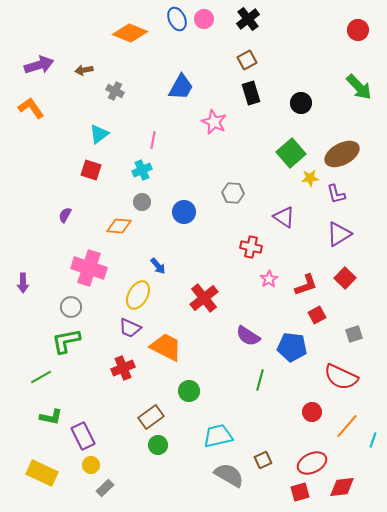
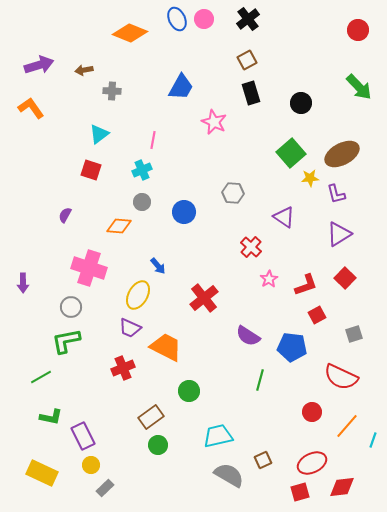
gray cross at (115, 91): moved 3 px left; rotated 24 degrees counterclockwise
red cross at (251, 247): rotated 30 degrees clockwise
